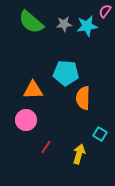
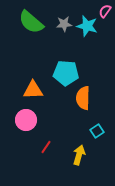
cyan star: rotated 25 degrees clockwise
cyan square: moved 3 px left, 3 px up; rotated 24 degrees clockwise
yellow arrow: moved 1 px down
